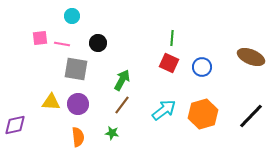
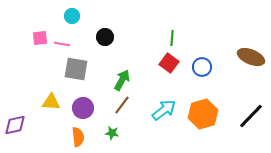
black circle: moved 7 px right, 6 px up
red square: rotated 12 degrees clockwise
purple circle: moved 5 px right, 4 px down
